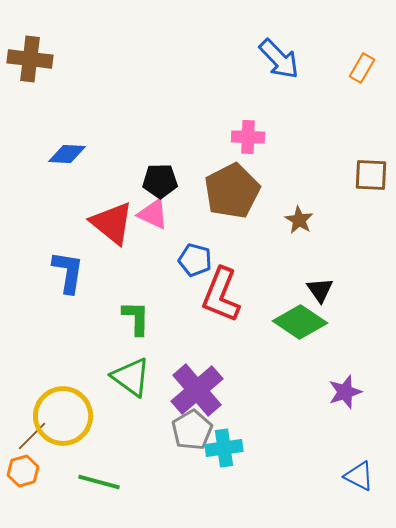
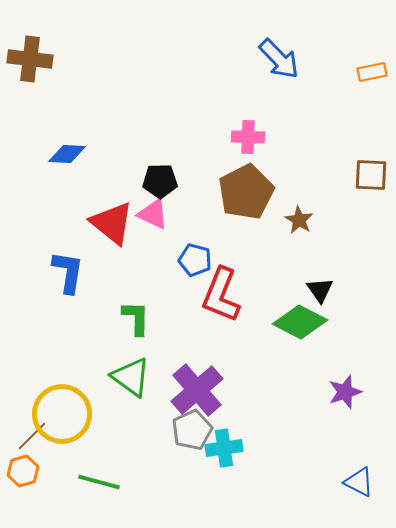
orange rectangle: moved 10 px right, 4 px down; rotated 48 degrees clockwise
brown pentagon: moved 14 px right, 1 px down
green diamond: rotated 6 degrees counterclockwise
yellow circle: moved 1 px left, 2 px up
gray pentagon: rotated 6 degrees clockwise
blue triangle: moved 6 px down
